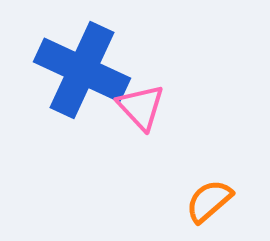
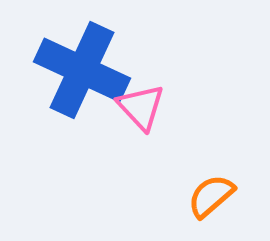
orange semicircle: moved 2 px right, 5 px up
